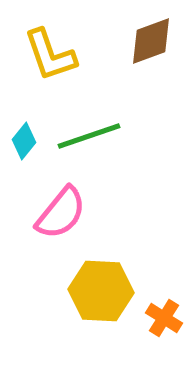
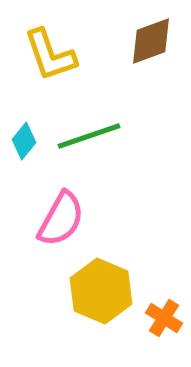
pink semicircle: moved 6 px down; rotated 10 degrees counterclockwise
yellow hexagon: rotated 20 degrees clockwise
